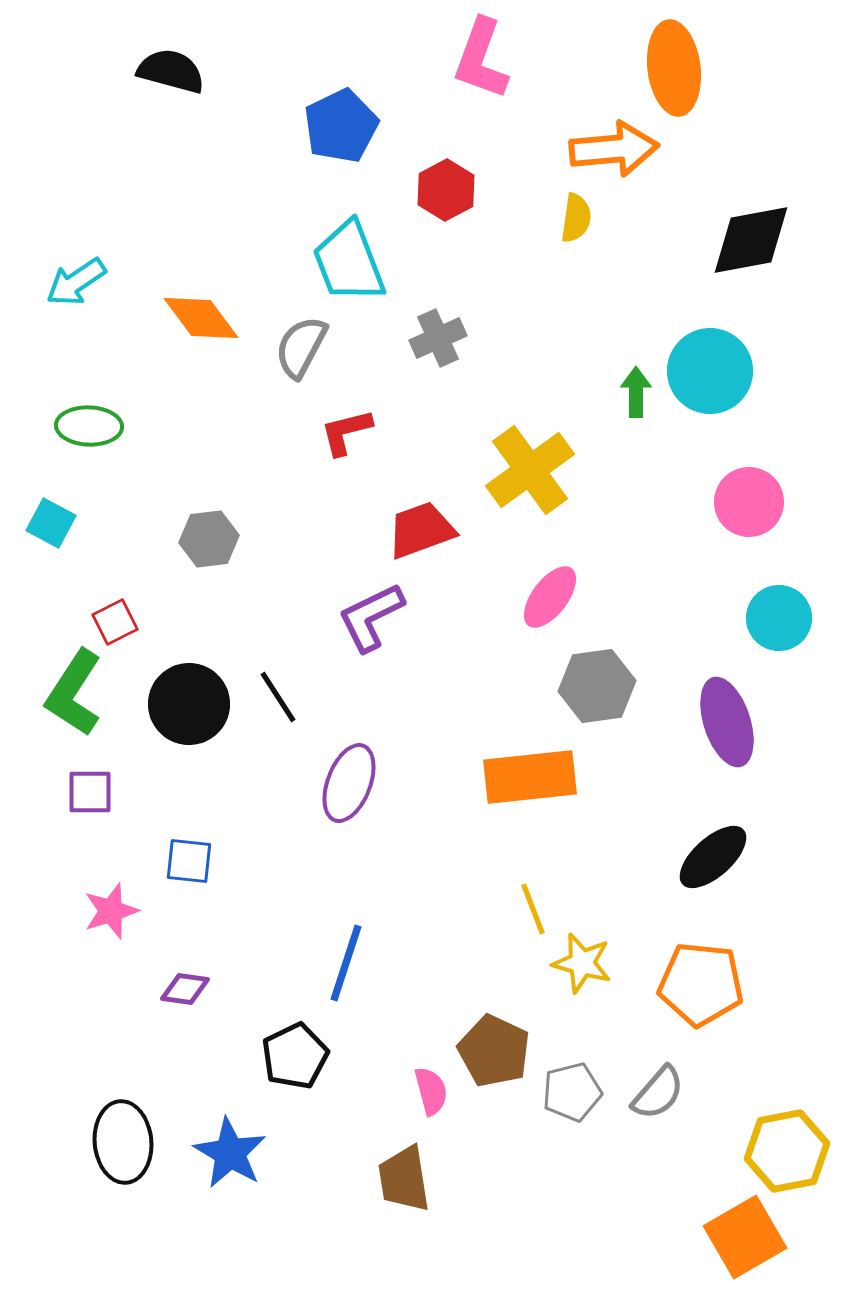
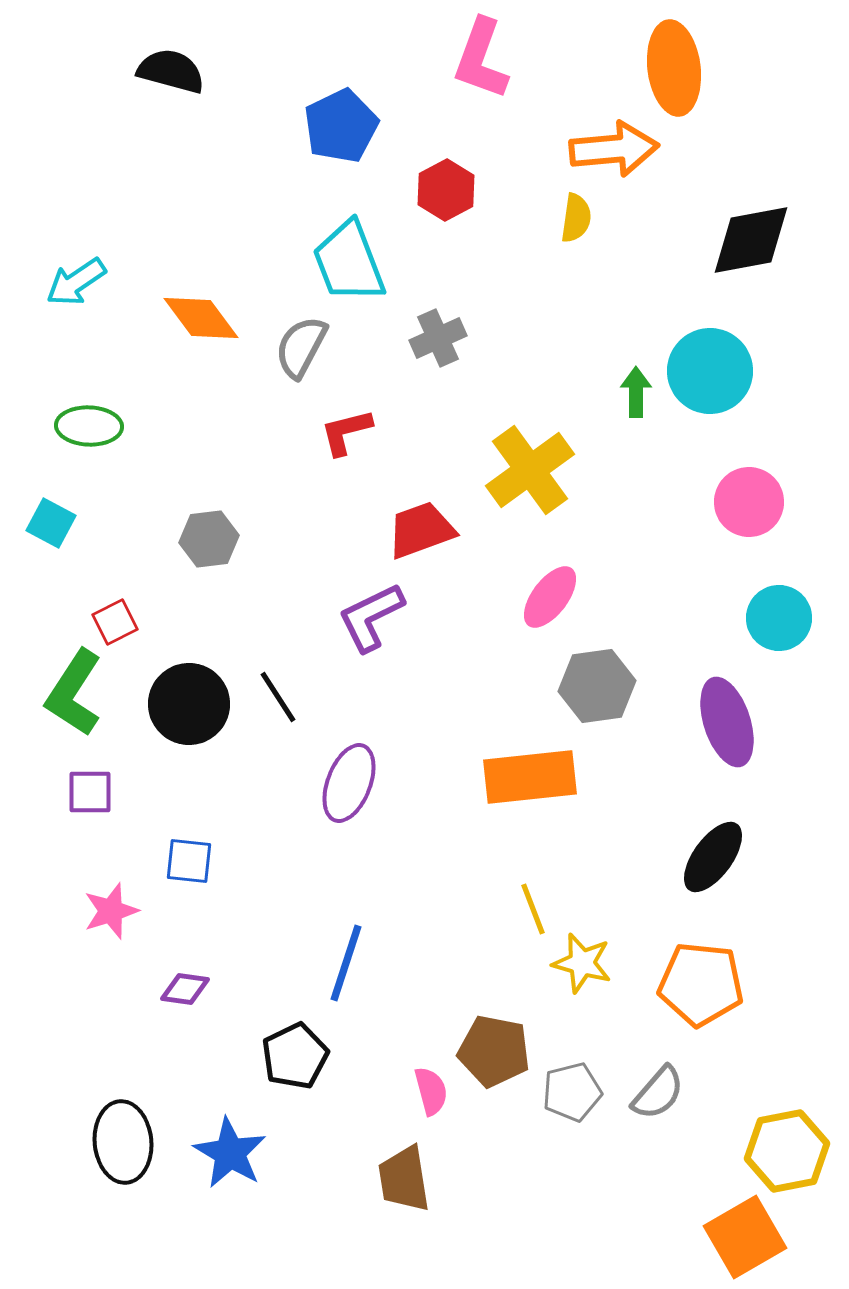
black ellipse at (713, 857): rotated 12 degrees counterclockwise
brown pentagon at (494, 1051): rotated 14 degrees counterclockwise
